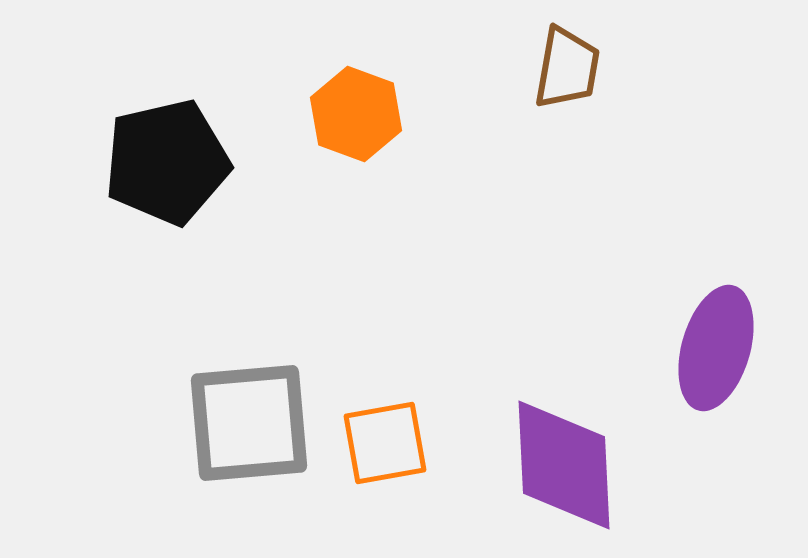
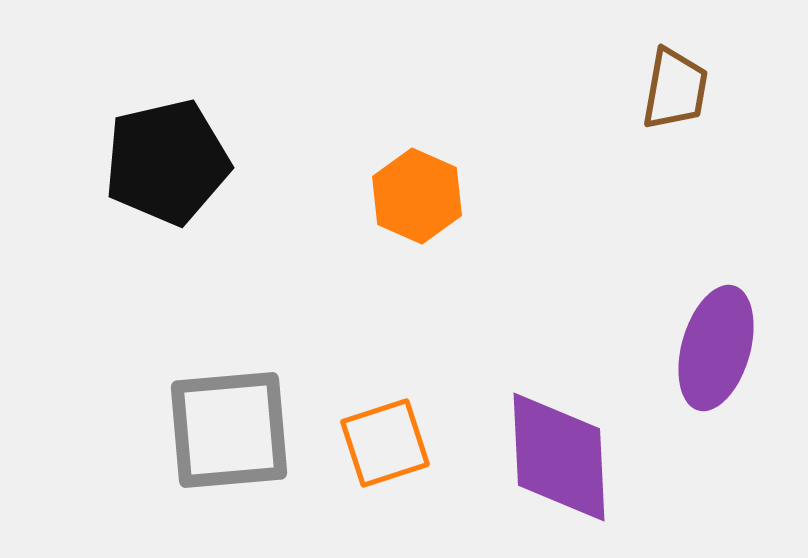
brown trapezoid: moved 108 px right, 21 px down
orange hexagon: moved 61 px right, 82 px down; rotated 4 degrees clockwise
gray square: moved 20 px left, 7 px down
orange square: rotated 8 degrees counterclockwise
purple diamond: moved 5 px left, 8 px up
